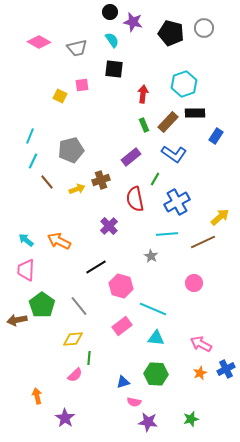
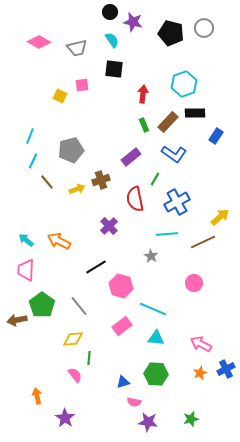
pink semicircle at (75, 375): rotated 84 degrees counterclockwise
